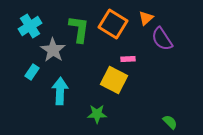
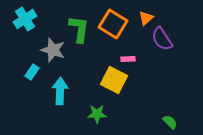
cyan cross: moved 5 px left, 7 px up
gray star: rotated 15 degrees counterclockwise
